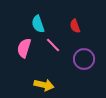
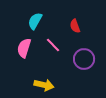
cyan semicircle: moved 3 px left, 3 px up; rotated 48 degrees clockwise
